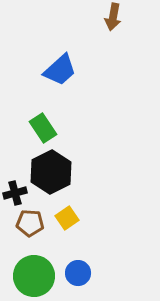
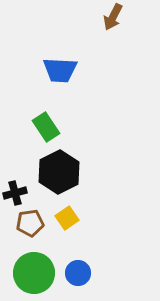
brown arrow: rotated 16 degrees clockwise
blue trapezoid: rotated 45 degrees clockwise
green rectangle: moved 3 px right, 1 px up
black hexagon: moved 8 px right
brown pentagon: rotated 12 degrees counterclockwise
green circle: moved 3 px up
